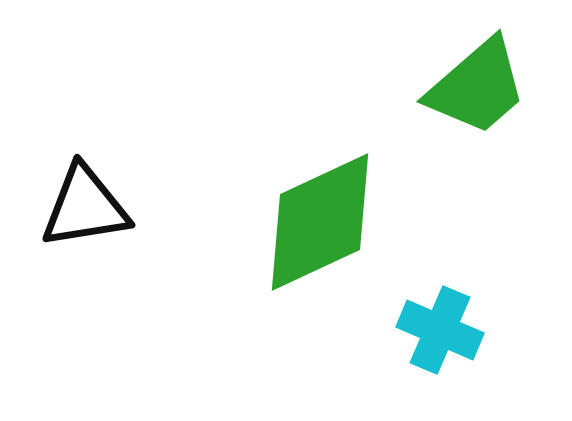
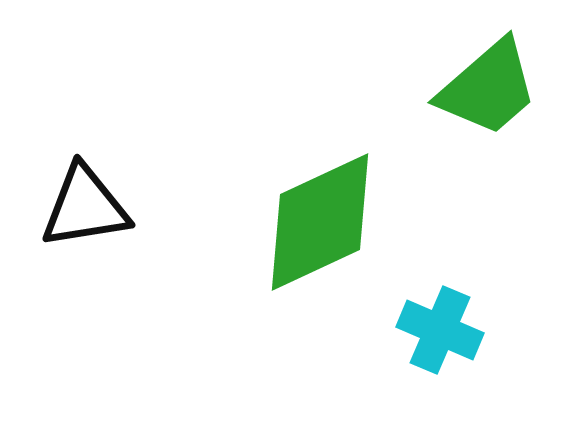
green trapezoid: moved 11 px right, 1 px down
